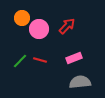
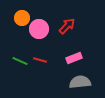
green line: rotated 70 degrees clockwise
